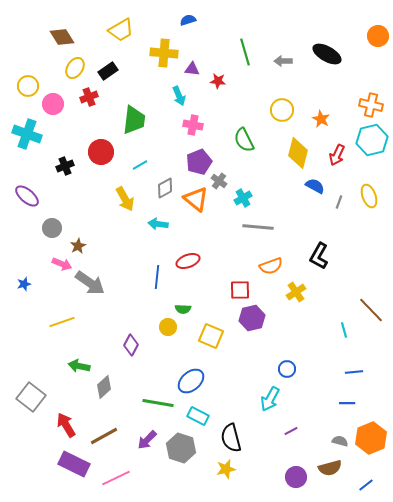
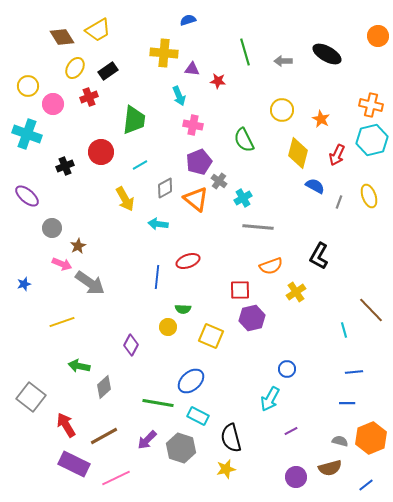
yellow trapezoid at (121, 30): moved 23 px left
